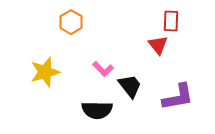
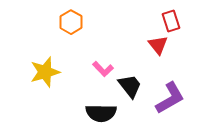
red rectangle: rotated 20 degrees counterclockwise
purple L-shape: moved 8 px left, 1 px down; rotated 20 degrees counterclockwise
black semicircle: moved 4 px right, 3 px down
